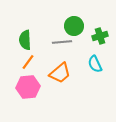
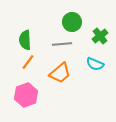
green circle: moved 2 px left, 4 px up
green cross: rotated 21 degrees counterclockwise
gray line: moved 2 px down
cyan semicircle: rotated 42 degrees counterclockwise
pink hexagon: moved 2 px left, 8 px down; rotated 15 degrees counterclockwise
